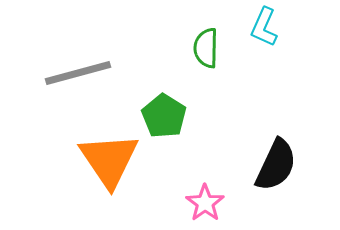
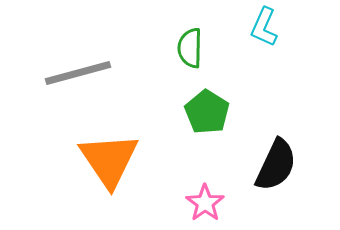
green semicircle: moved 16 px left
green pentagon: moved 43 px right, 4 px up
